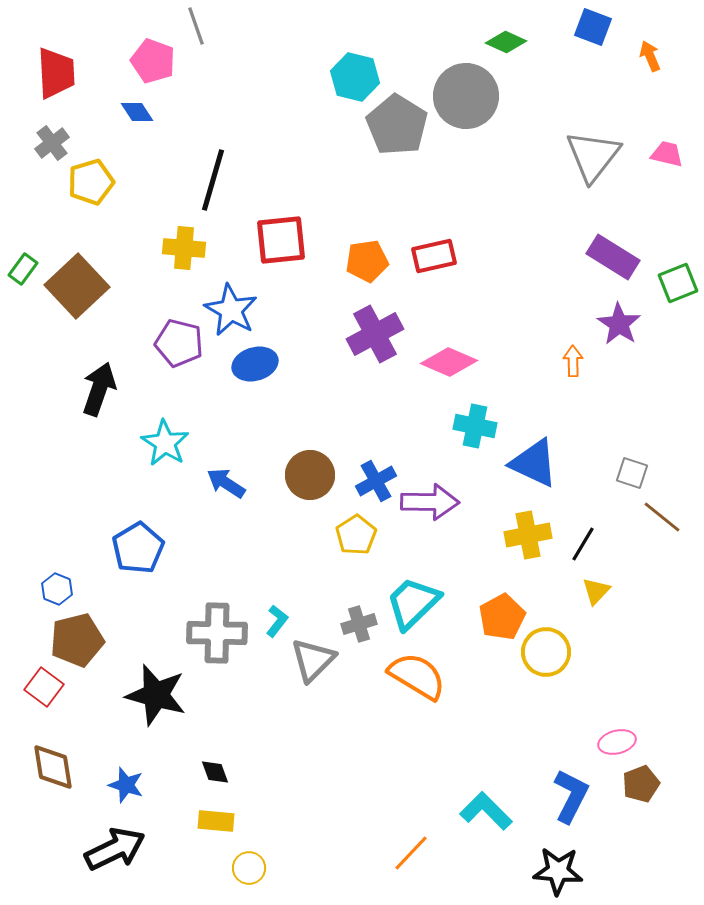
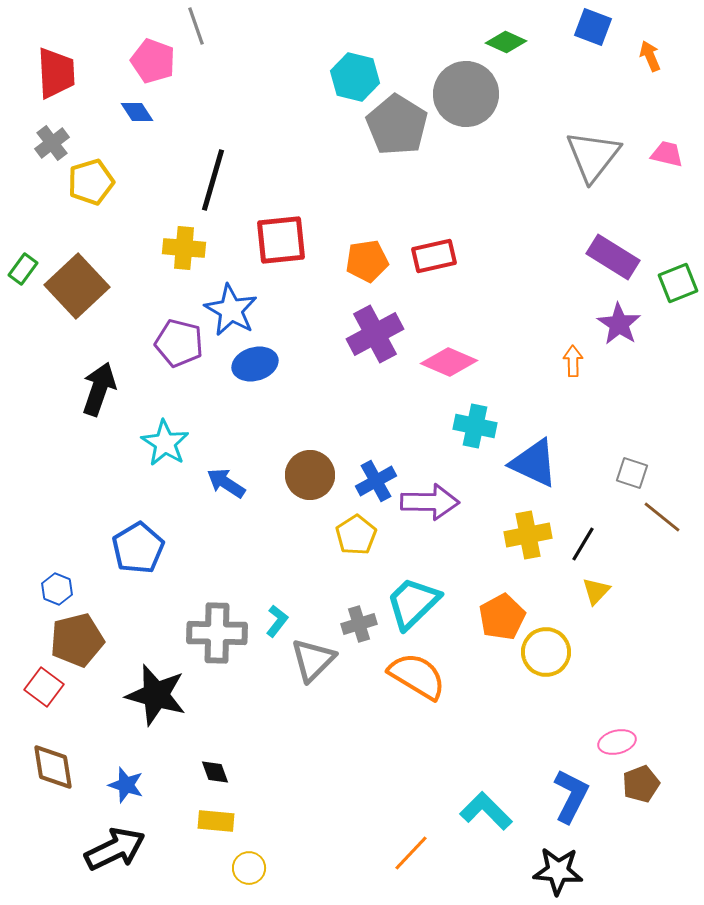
gray circle at (466, 96): moved 2 px up
